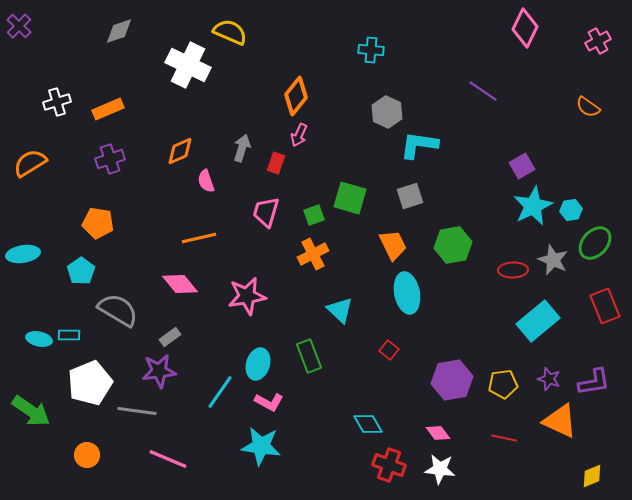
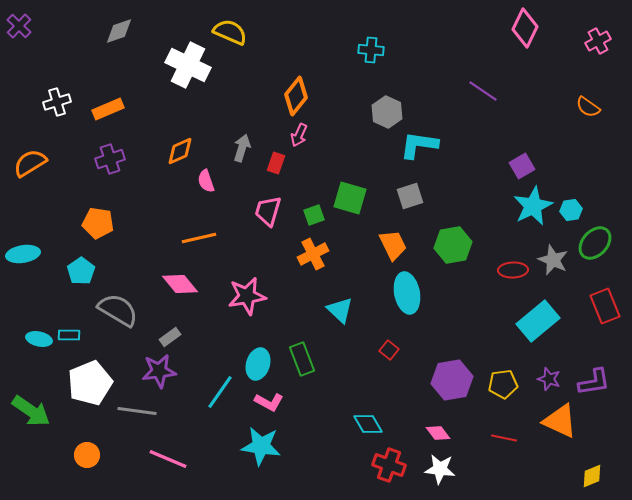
pink trapezoid at (266, 212): moved 2 px right, 1 px up
green rectangle at (309, 356): moved 7 px left, 3 px down
